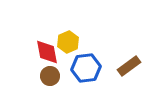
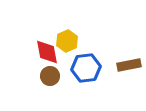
yellow hexagon: moved 1 px left, 1 px up
brown rectangle: moved 1 px up; rotated 25 degrees clockwise
